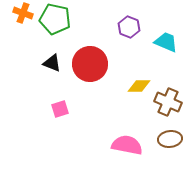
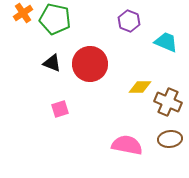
orange cross: rotated 36 degrees clockwise
purple hexagon: moved 6 px up
yellow diamond: moved 1 px right, 1 px down
